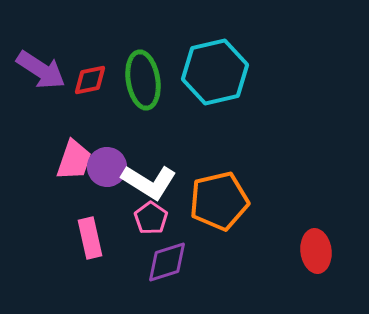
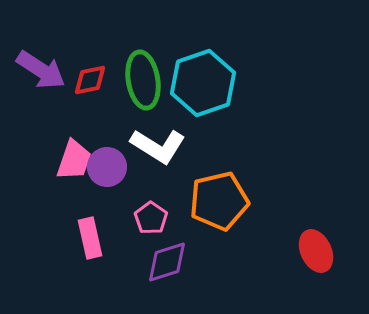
cyan hexagon: moved 12 px left, 11 px down; rotated 6 degrees counterclockwise
white L-shape: moved 9 px right, 36 px up
red ellipse: rotated 18 degrees counterclockwise
